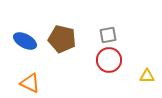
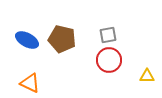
blue ellipse: moved 2 px right, 1 px up
